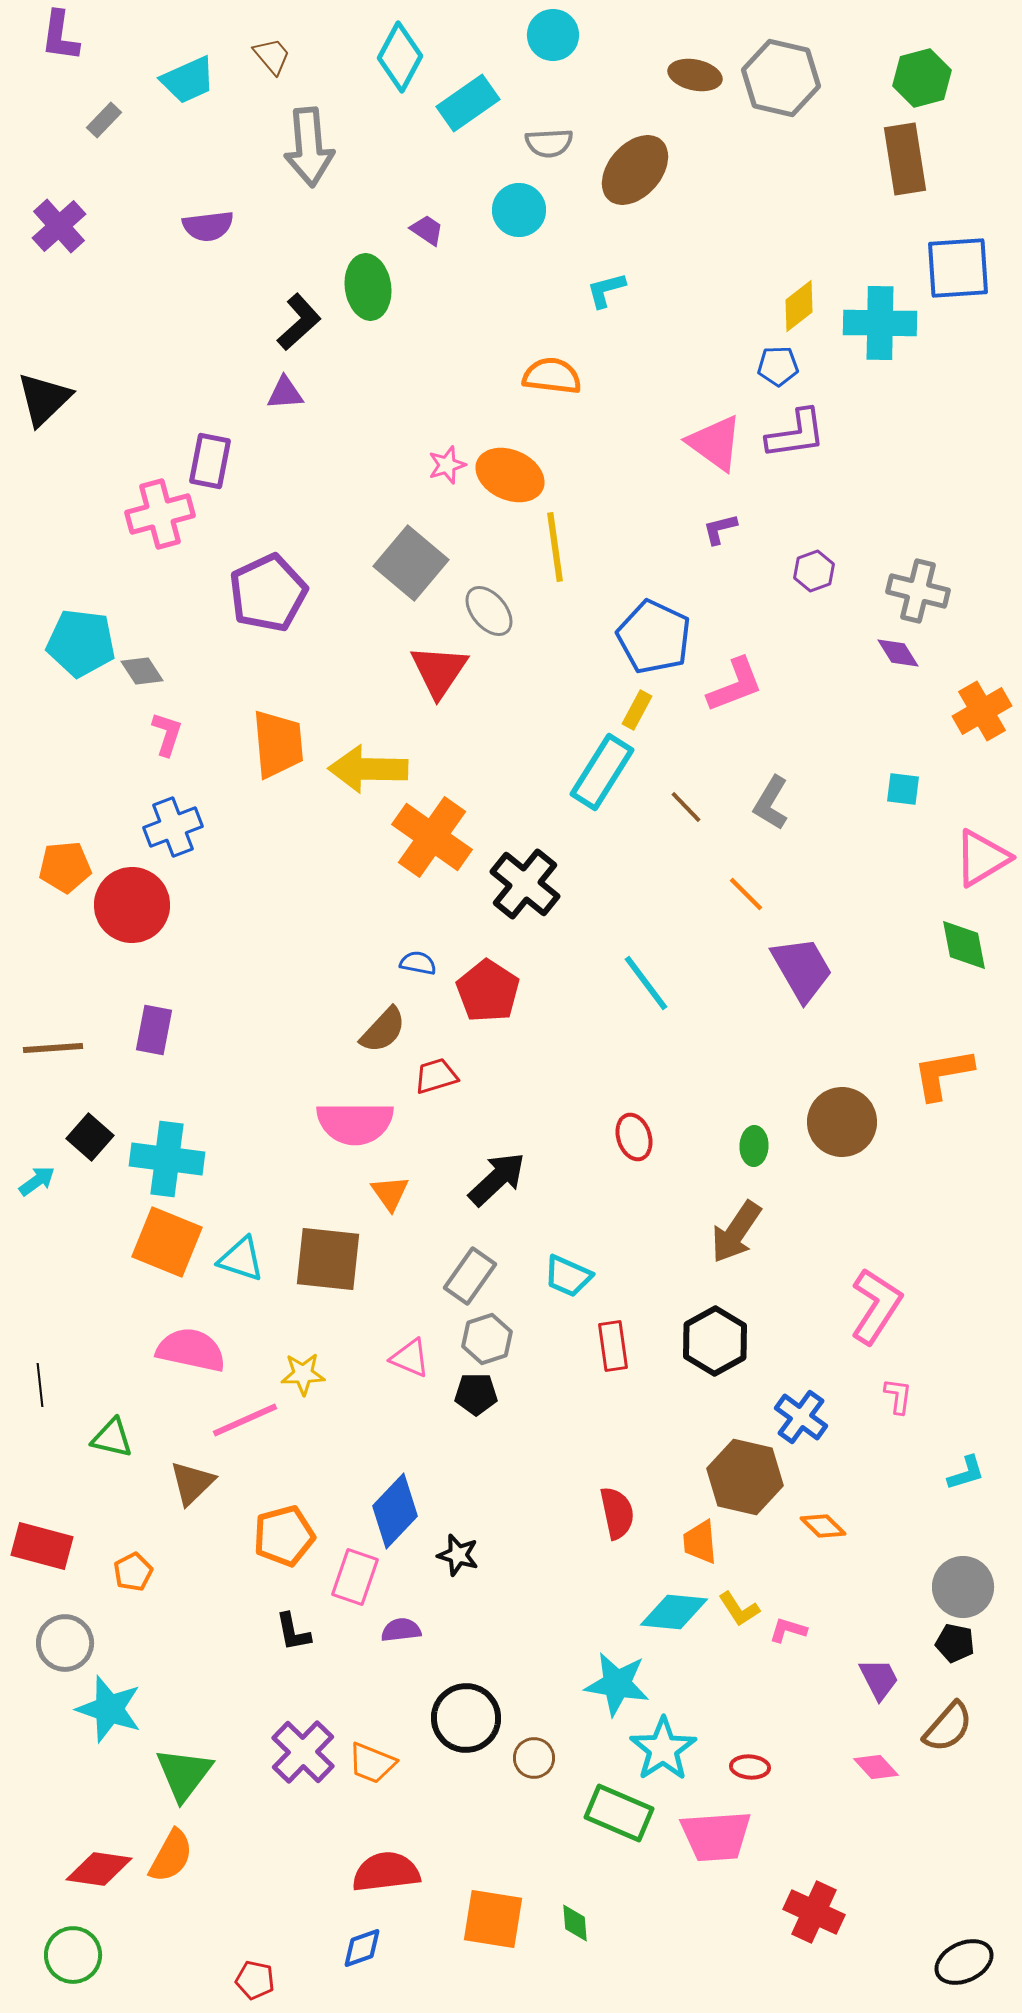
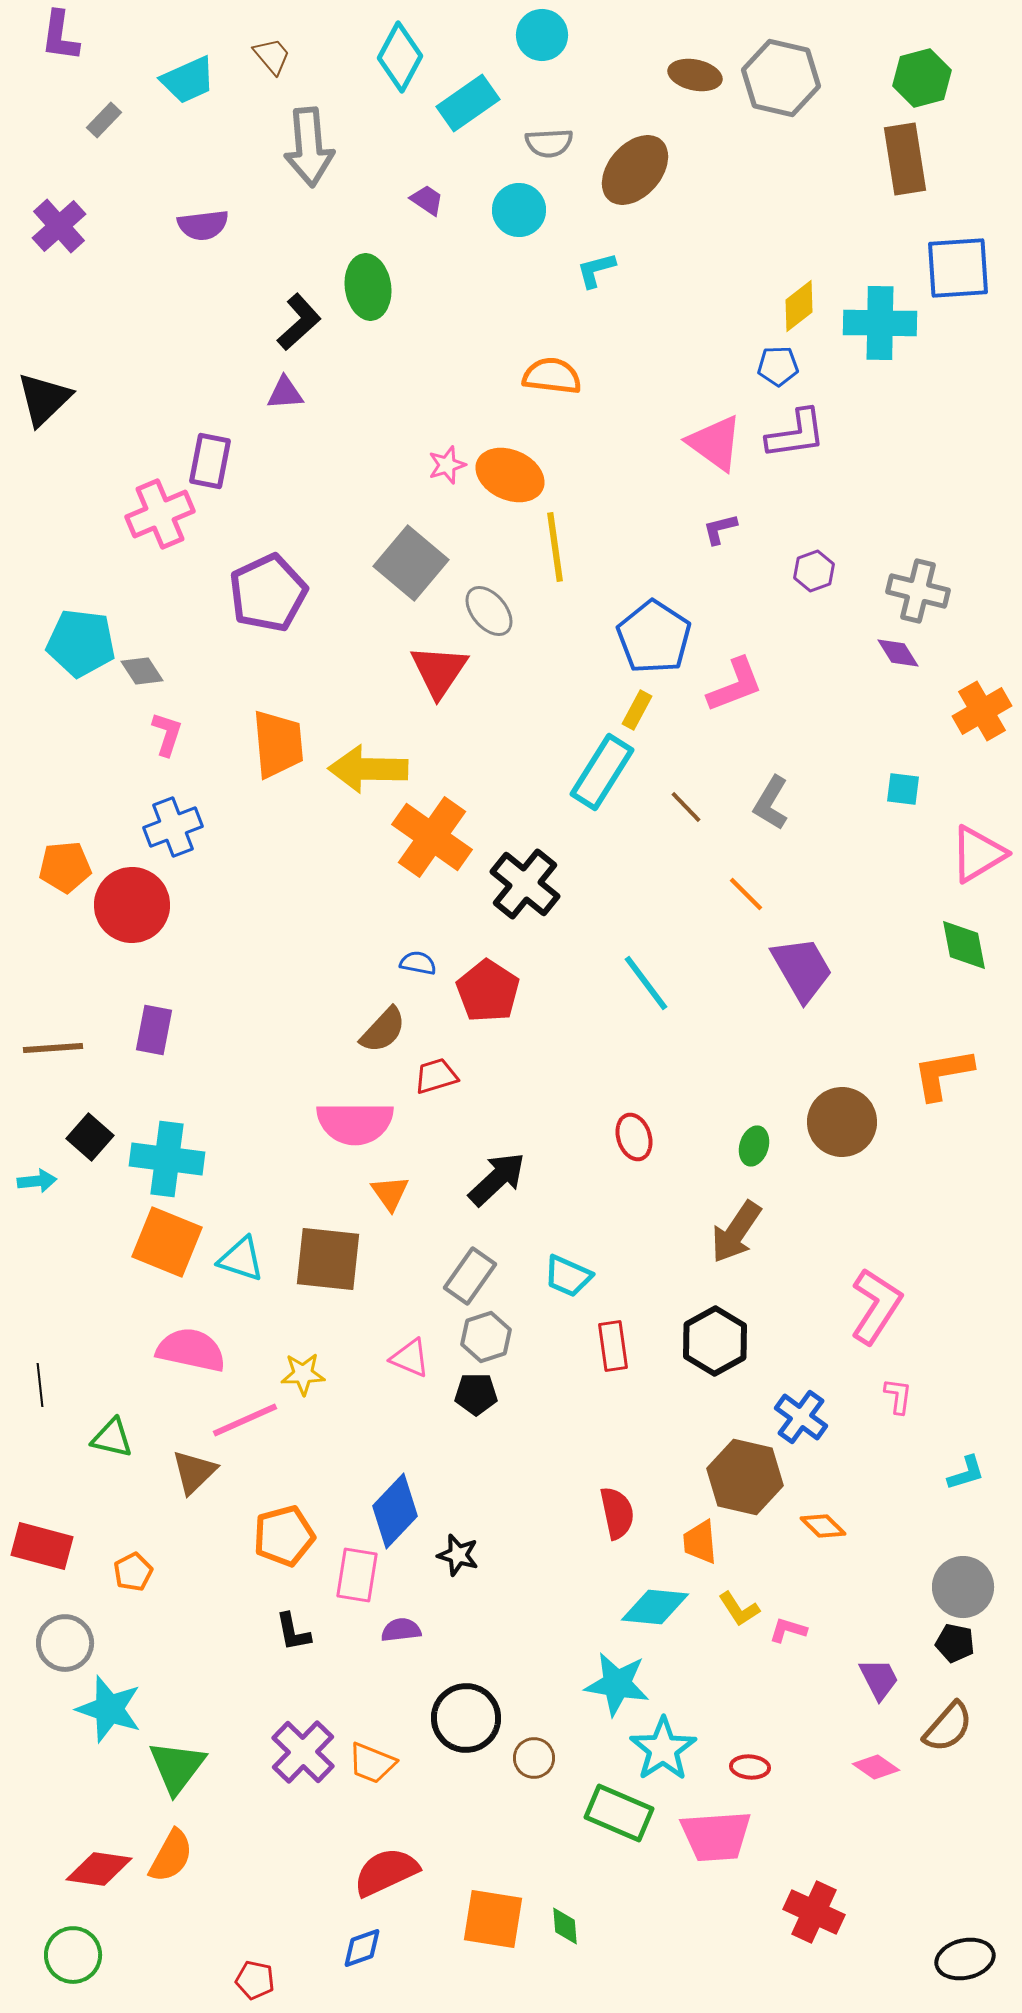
cyan circle at (553, 35): moved 11 px left
purple semicircle at (208, 226): moved 5 px left, 1 px up
purple trapezoid at (427, 230): moved 30 px up
cyan L-shape at (606, 290): moved 10 px left, 20 px up
pink cross at (160, 514): rotated 8 degrees counterclockwise
blue pentagon at (654, 637): rotated 8 degrees clockwise
pink triangle at (982, 858): moved 4 px left, 4 px up
green ellipse at (754, 1146): rotated 15 degrees clockwise
cyan arrow at (37, 1181): rotated 30 degrees clockwise
gray hexagon at (487, 1339): moved 1 px left, 2 px up
brown triangle at (192, 1483): moved 2 px right, 11 px up
pink rectangle at (355, 1577): moved 2 px right, 2 px up; rotated 10 degrees counterclockwise
cyan diamond at (674, 1612): moved 19 px left, 5 px up
pink diamond at (876, 1767): rotated 12 degrees counterclockwise
green triangle at (184, 1774): moved 7 px left, 7 px up
red semicircle at (386, 1872): rotated 18 degrees counterclockwise
green diamond at (575, 1923): moved 10 px left, 3 px down
black ellipse at (964, 1962): moved 1 px right, 3 px up; rotated 12 degrees clockwise
